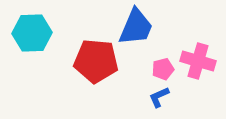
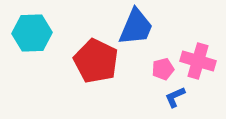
red pentagon: rotated 21 degrees clockwise
blue L-shape: moved 16 px right
